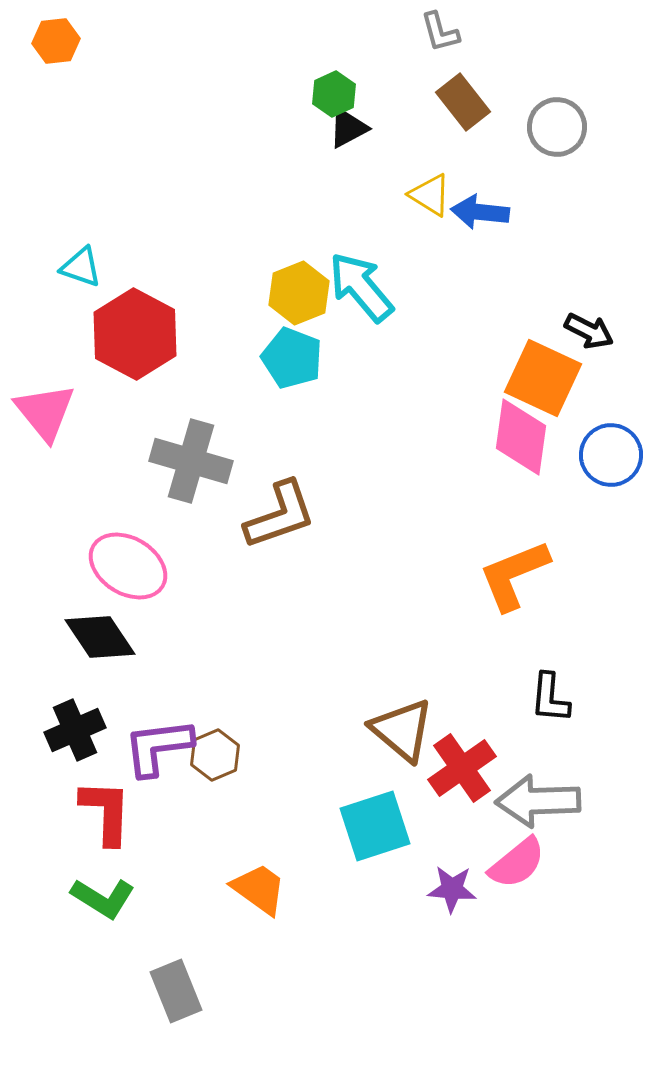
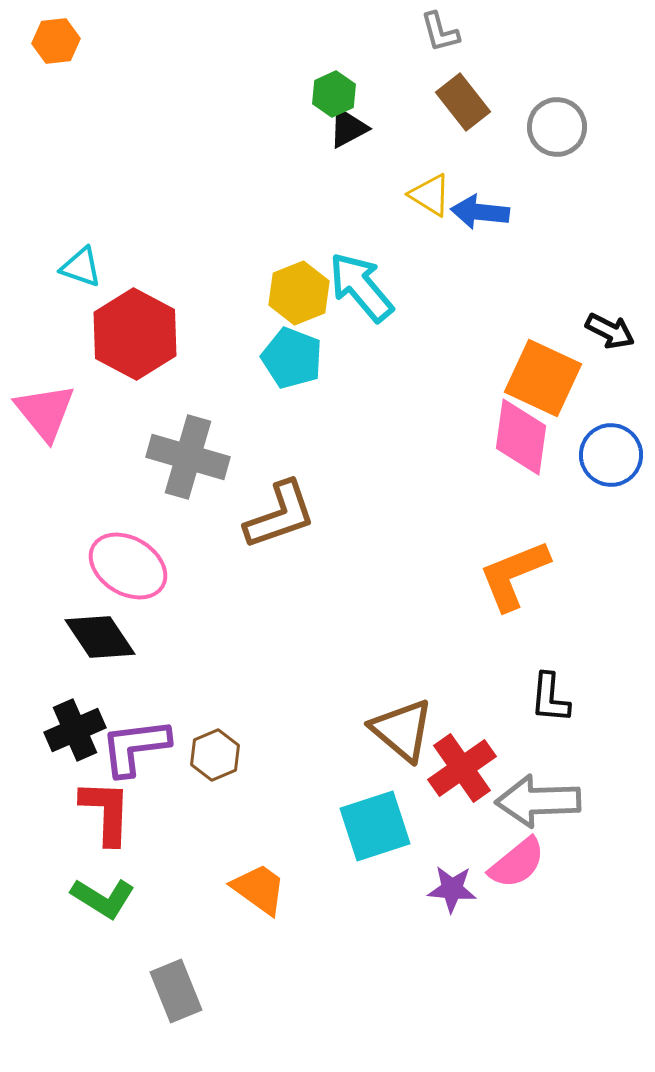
black arrow: moved 21 px right
gray cross: moved 3 px left, 4 px up
purple L-shape: moved 23 px left
